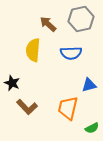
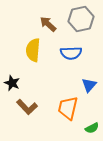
blue triangle: rotated 35 degrees counterclockwise
